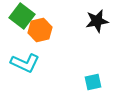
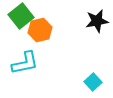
green square: moved 1 px left; rotated 15 degrees clockwise
cyan L-shape: rotated 36 degrees counterclockwise
cyan square: rotated 30 degrees counterclockwise
